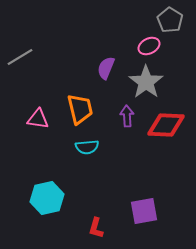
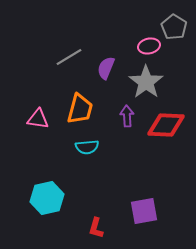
gray pentagon: moved 4 px right, 7 px down
pink ellipse: rotated 15 degrees clockwise
gray line: moved 49 px right
orange trapezoid: rotated 28 degrees clockwise
